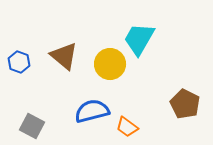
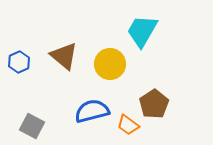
cyan trapezoid: moved 3 px right, 8 px up
blue hexagon: rotated 15 degrees clockwise
brown pentagon: moved 31 px left; rotated 12 degrees clockwise
orange trapezoid: moved 1 px right, 2 px up
